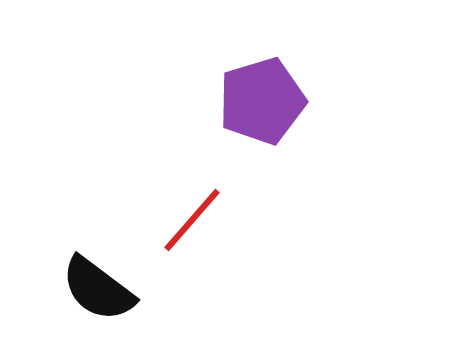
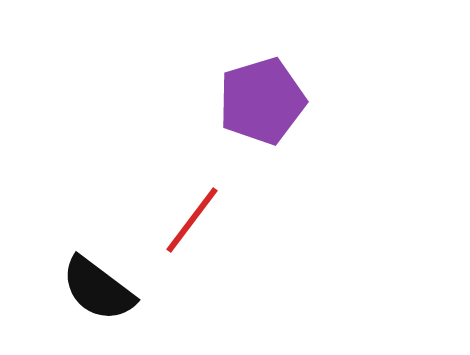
red line: rotated 4 degrees counterclockwise
